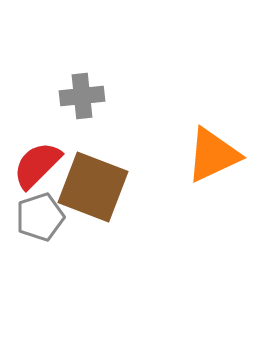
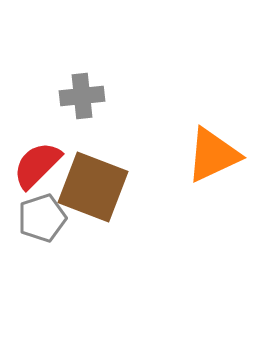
gray pentagon: moved 2 px right, 1 px down
